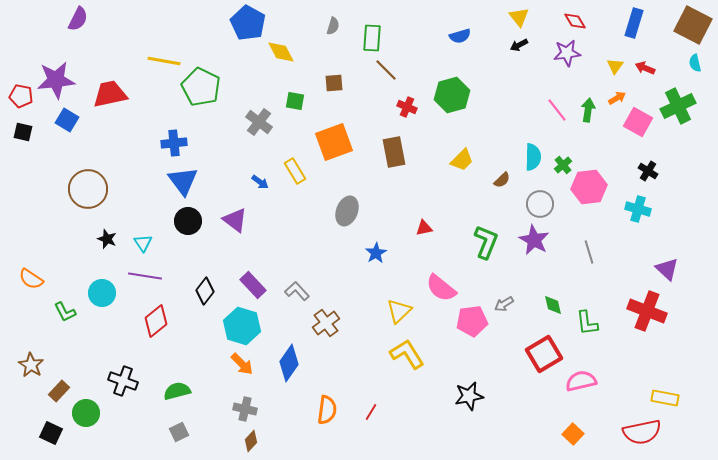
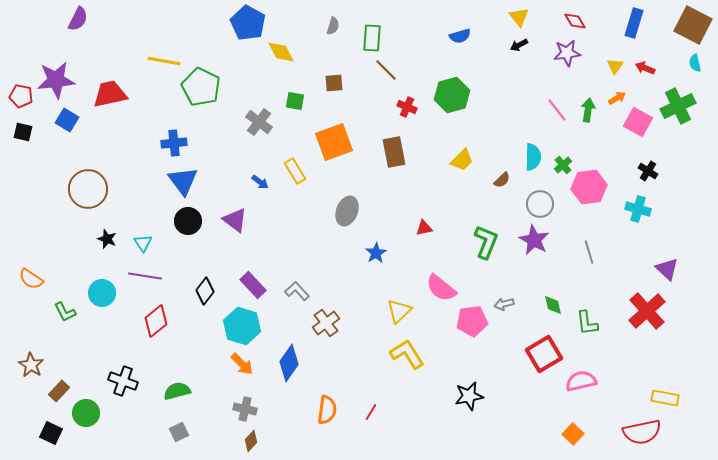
gray arrow at (504, 304): rotated 18 degrees clockwise
red cross at (647, 311): rotated 27 degrees clockwise
